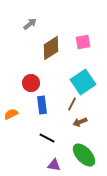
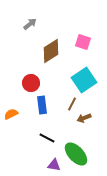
pink square: rotated 28 degrees clockwise
brown diamond: moved 3 px down
cyan square: moved 1 px right, 2 px up
brown arrow: moved 4 px right, 4 px up
green ellipse: moved 8 px left, 1 px up
